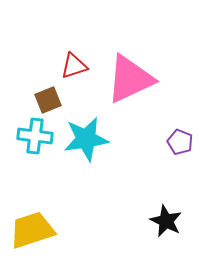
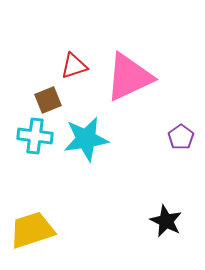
pink triangle: moved 1 px left, 2 px up
purple pentagon: moved 1 px right, 5 px up; rotated 15 degrees clockwise
